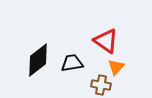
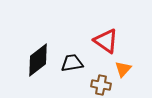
orange triangle: moved 7 px right, 2 px down
